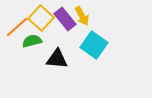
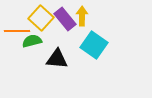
yellow arrow: rotated 150 degrees counterclockwise
orange line: moved 4 px down; rotated 40 degrees clockwise
